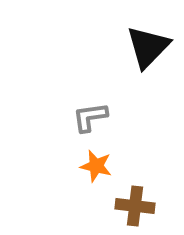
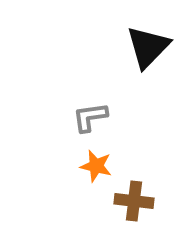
brown cross: moved 1 px left, 5 px up
